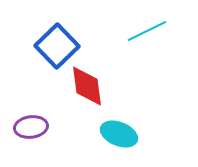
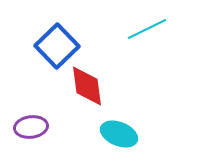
cyan line: moved 2 px up
